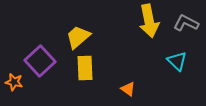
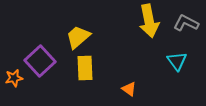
cyan triangle: rotated 10 degrees clockwise
orange star: moved 4 px up; rotated 24 degrees counterclockwise
orange triangle: moved 1 px right
